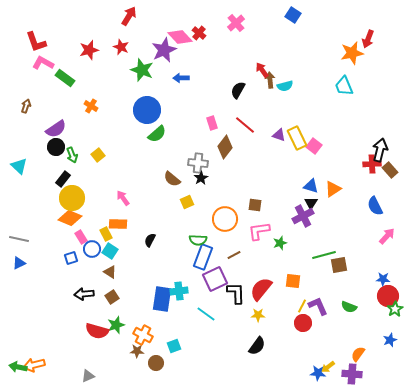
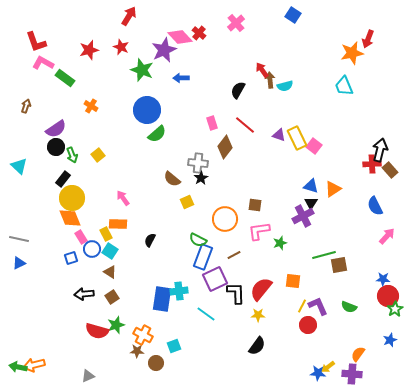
orange diamond at (70, 218): rotated 45 degrees clockwise
green semicircle at (198, 240): rotated 24 degrees clockwise
red circle at (303, 323): moved 5 px right, 2 px down
